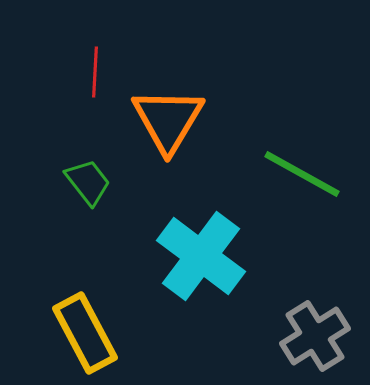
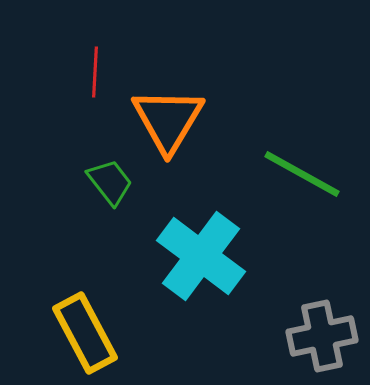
green trapezoid: moved 22 px right
gray cross: moved 7 px right; rotated 20 degrees clockwise
